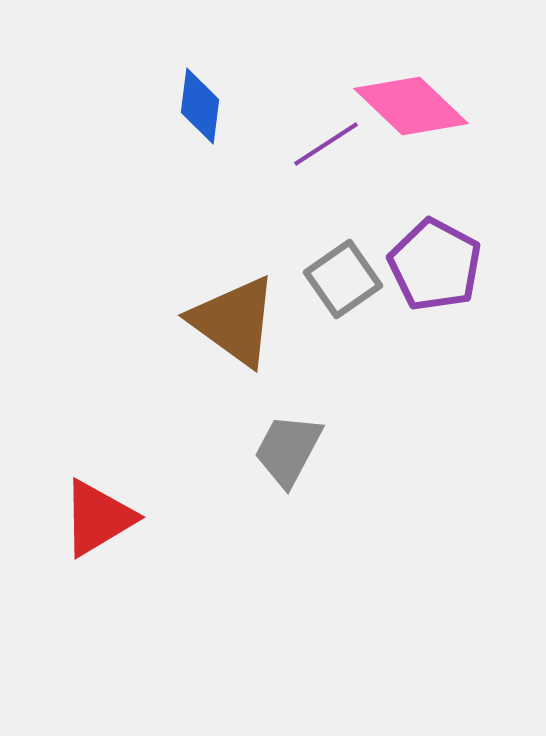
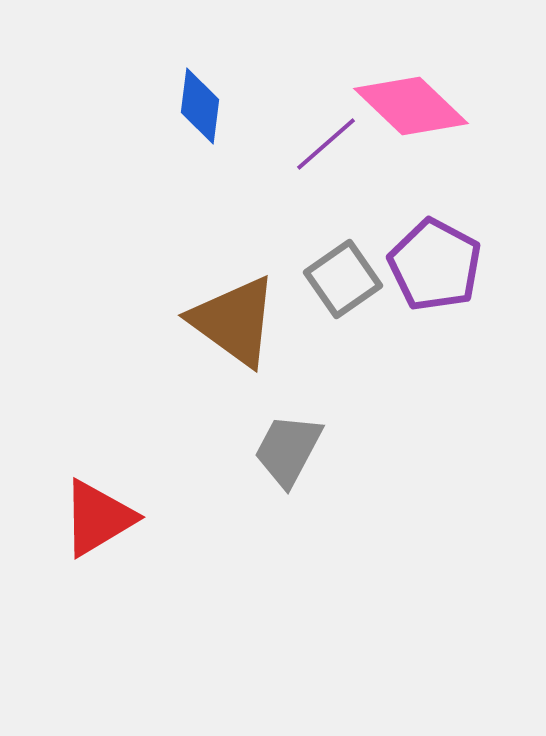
purple line: rotated 8 degrees counterclockwise
